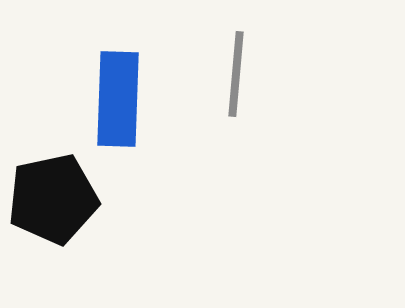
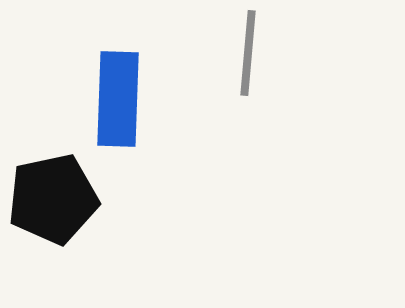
gray line: moved 12 px right, 21 px up
